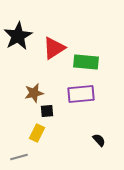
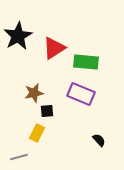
purple rectangle: rotated 28 degrees clockwise
